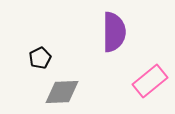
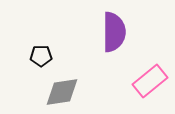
black pentagon: moved 1 px right, 2 px up; rotated 25 degrees clockwise
gray diamond: rotated 6 degrees counterclockwise
